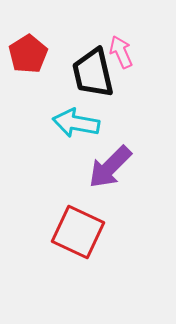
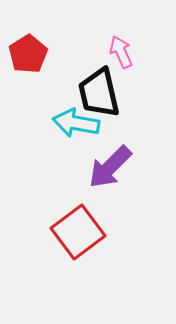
black trapezoid: moved 6 px right, 20 px down
red square: rotated 28 degrees clockwise
